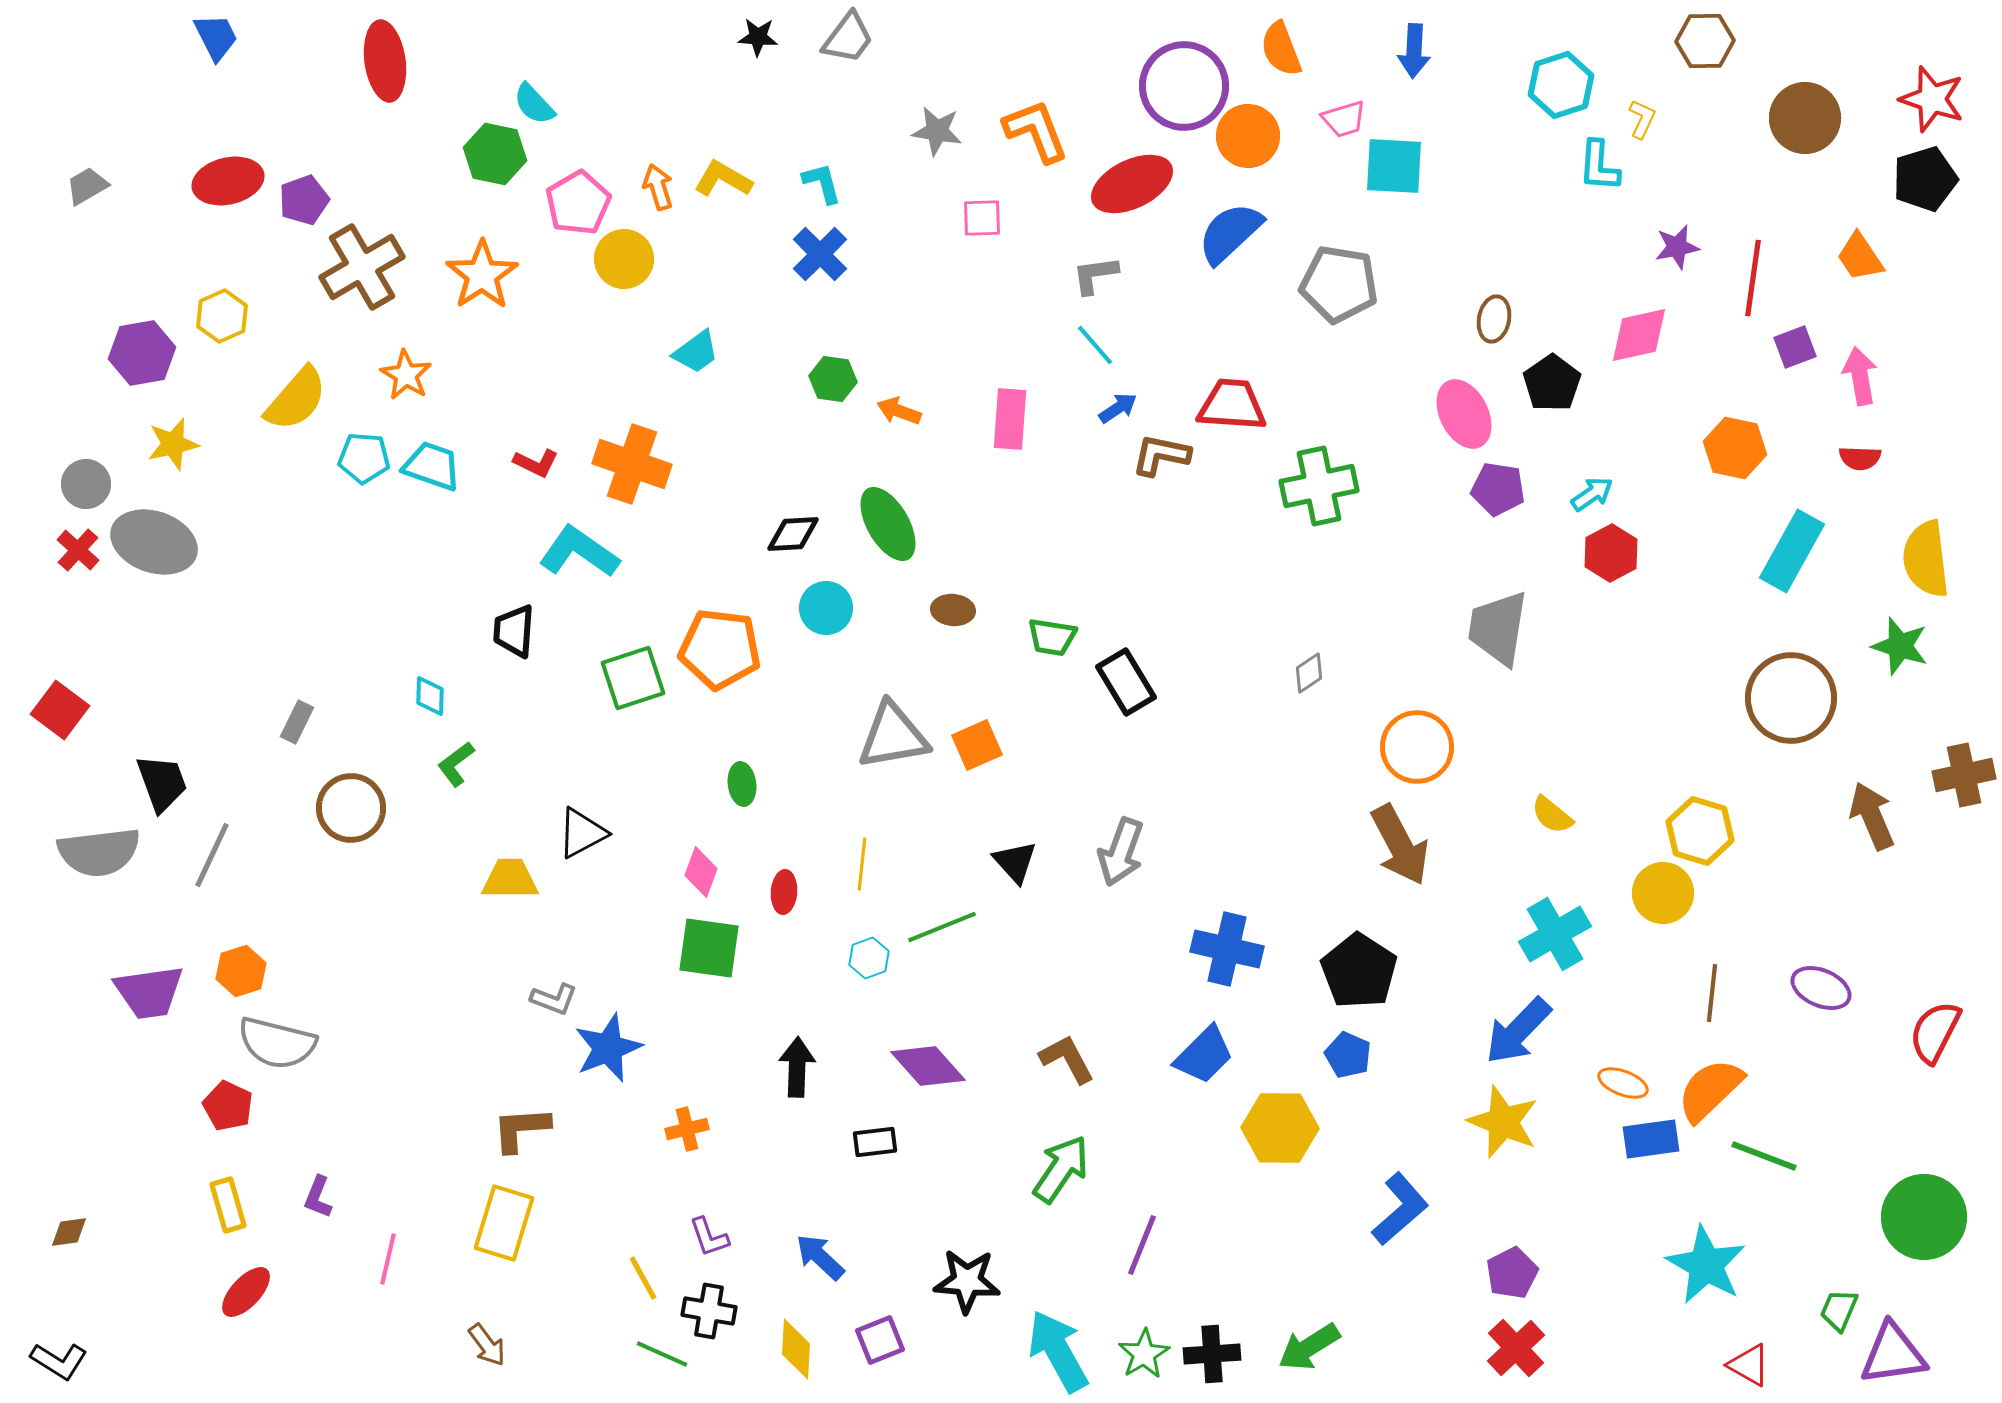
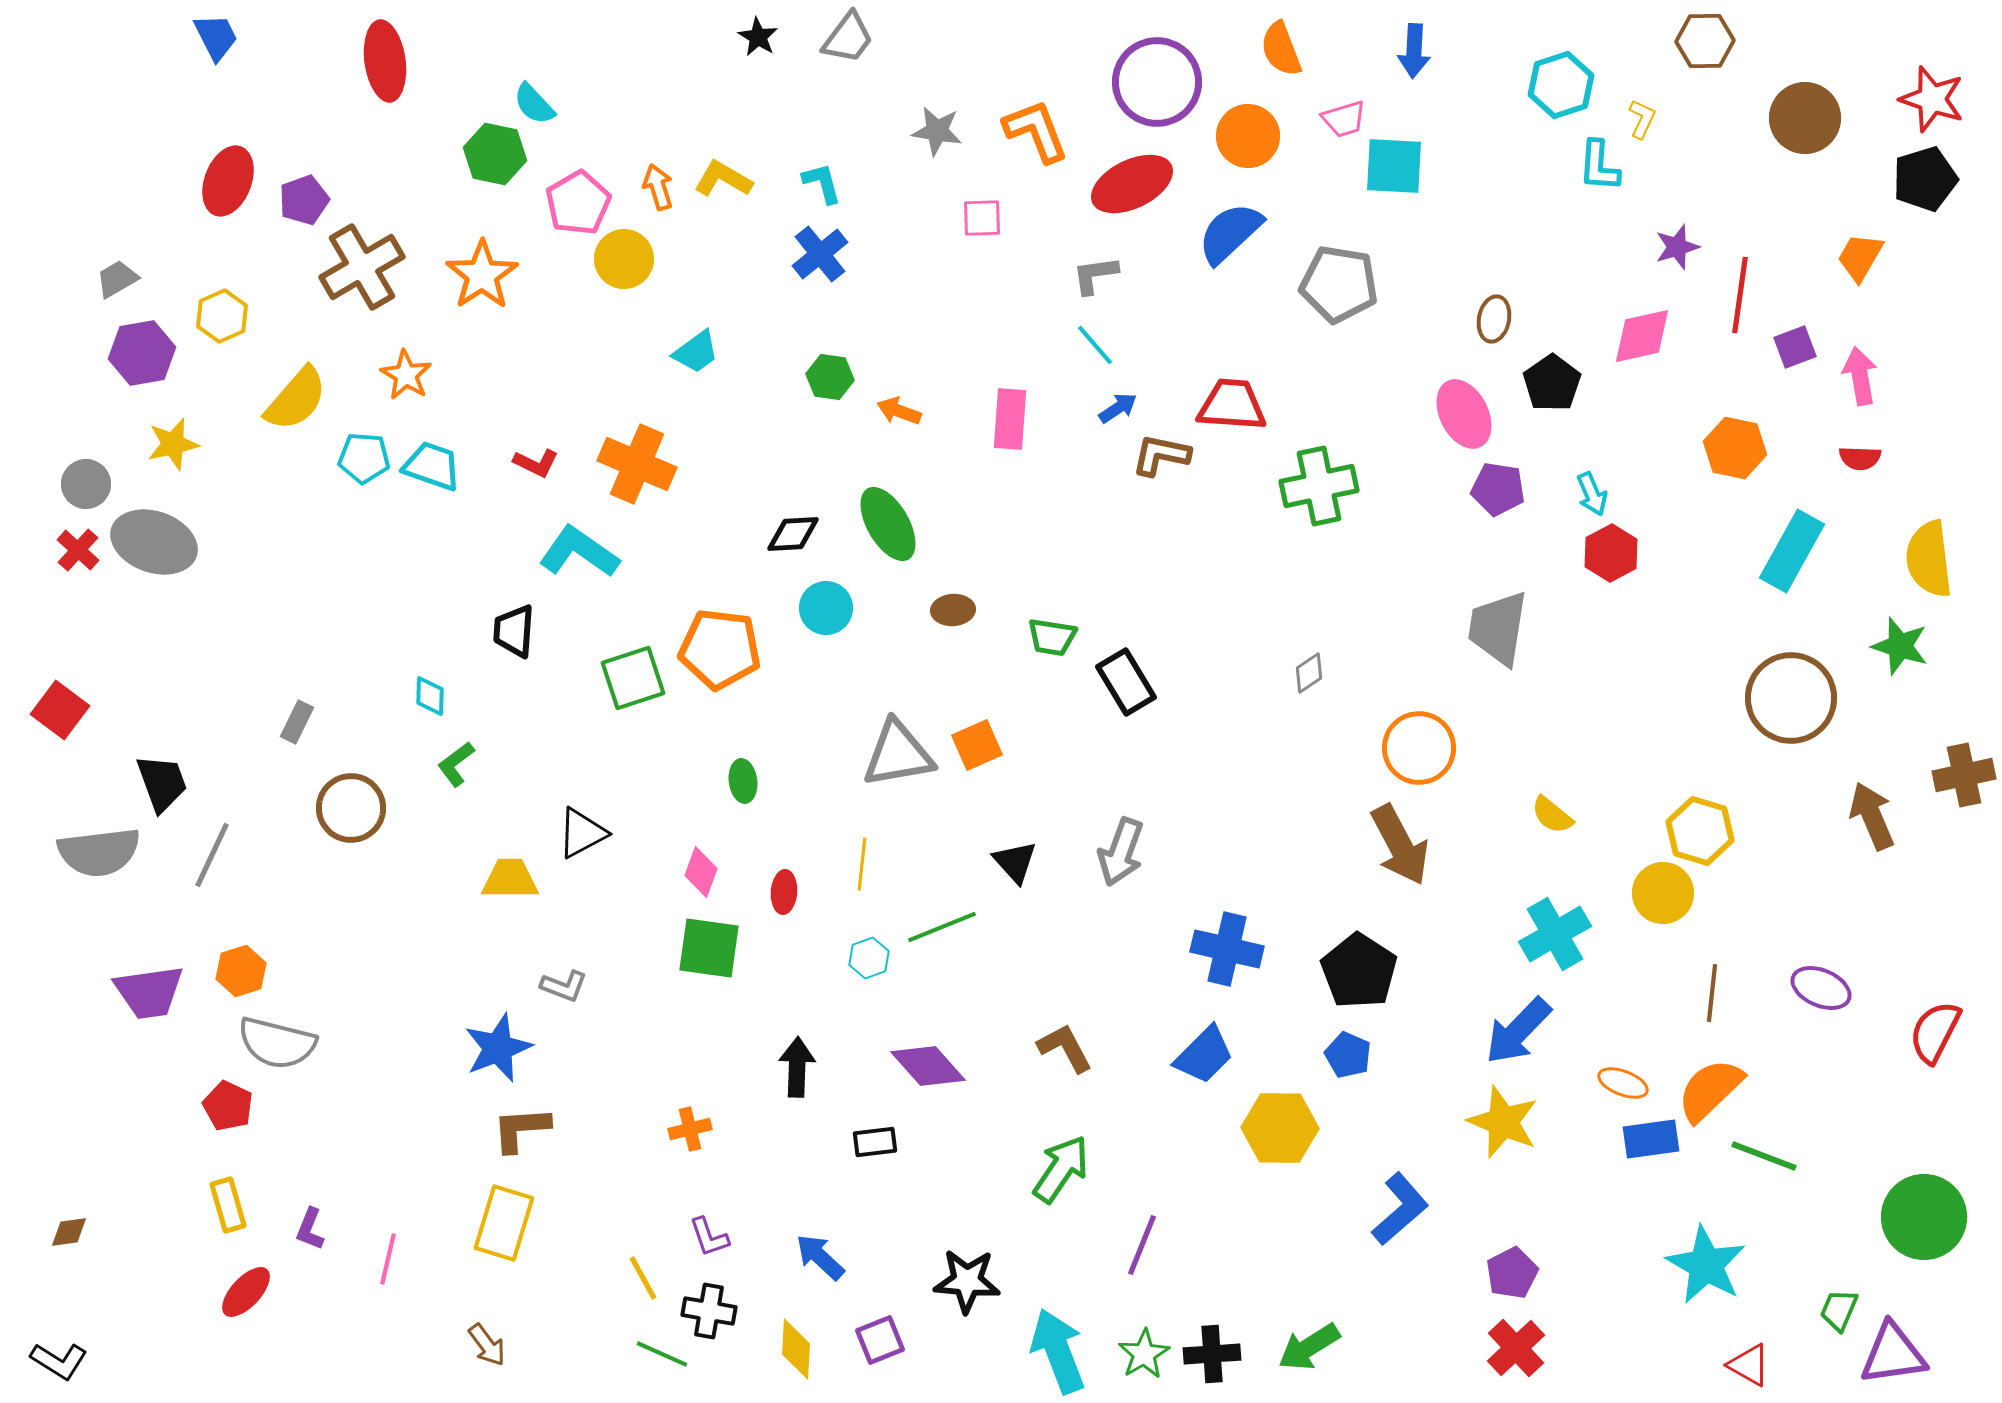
black star at (758, 37): rotated 27 degrees clockwise
purple circle at (1184, 86): moved 27 px left, 4 px up
red ellipse at (228, 181): rotated 56 degrees counterclockwise
gray trapezoid at (87, 186): moved 30 px right, 93 px down
purple star at (1677, 247): rotated 6 degrees counterclockwise
blue cross at (820, 254): rotated 6 degrees clockwise
orange trapezoid at (1860, 257): rotated 64 degrees clockwise
red line at (1753, 278): moved 13 px left, 17 px down
pink diamond at (1639, 335): moved 3 px right, 1 px down
green hexagon at (833, 379): moved 3 px left, 2 px up
orange cross at (632, 464): moved 5 px right; rotated 4 degrees clockwise
cyan arrow at (1592, 494): rotated 102 degrees clockwise
yellow semicircle at (1926, 559): moved 3 px right
brown ellipse at (953, 610): rotated 9 degrees counterclockwise
gray triangle at (893, 736): moved 5 px right, 18 px down
orange circle at (1417, 747): moved 2 px right, 1 px down
green ellipse at (742, 784): moved 1 px right, 3 px up
gray L-shape at (554, 999): moved 10 px right, 13 px up
blue star at (608, 1048): moved 110 px left
brown L-shape at (1067, 1059): moved 2 px left, 11 px up
orange cross at (687, 1129): moved 3 px right
purple L-shape at (318, 1197): moved 8 px left, 32 px down
cyan arrow at (1058, 1351): rotated 8 degrees clockwise
